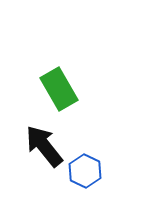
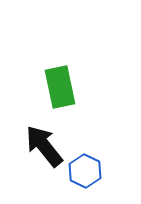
green rectangle: moved 1 px right, 2 px up; rotated 18 degrees clockwise
